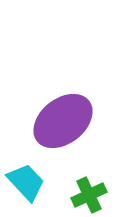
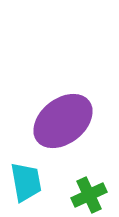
cyan trapezoid: rotated 33 degrees clockwise
